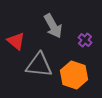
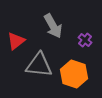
red triangle: rotated 42 degrees clockwise
orange hexagon: moved 1 px up
